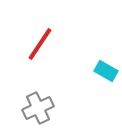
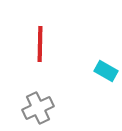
red line: rotated 33 degrees counterclockwise
